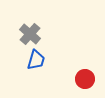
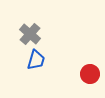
red circle: moved 5 px right, 5 px up
